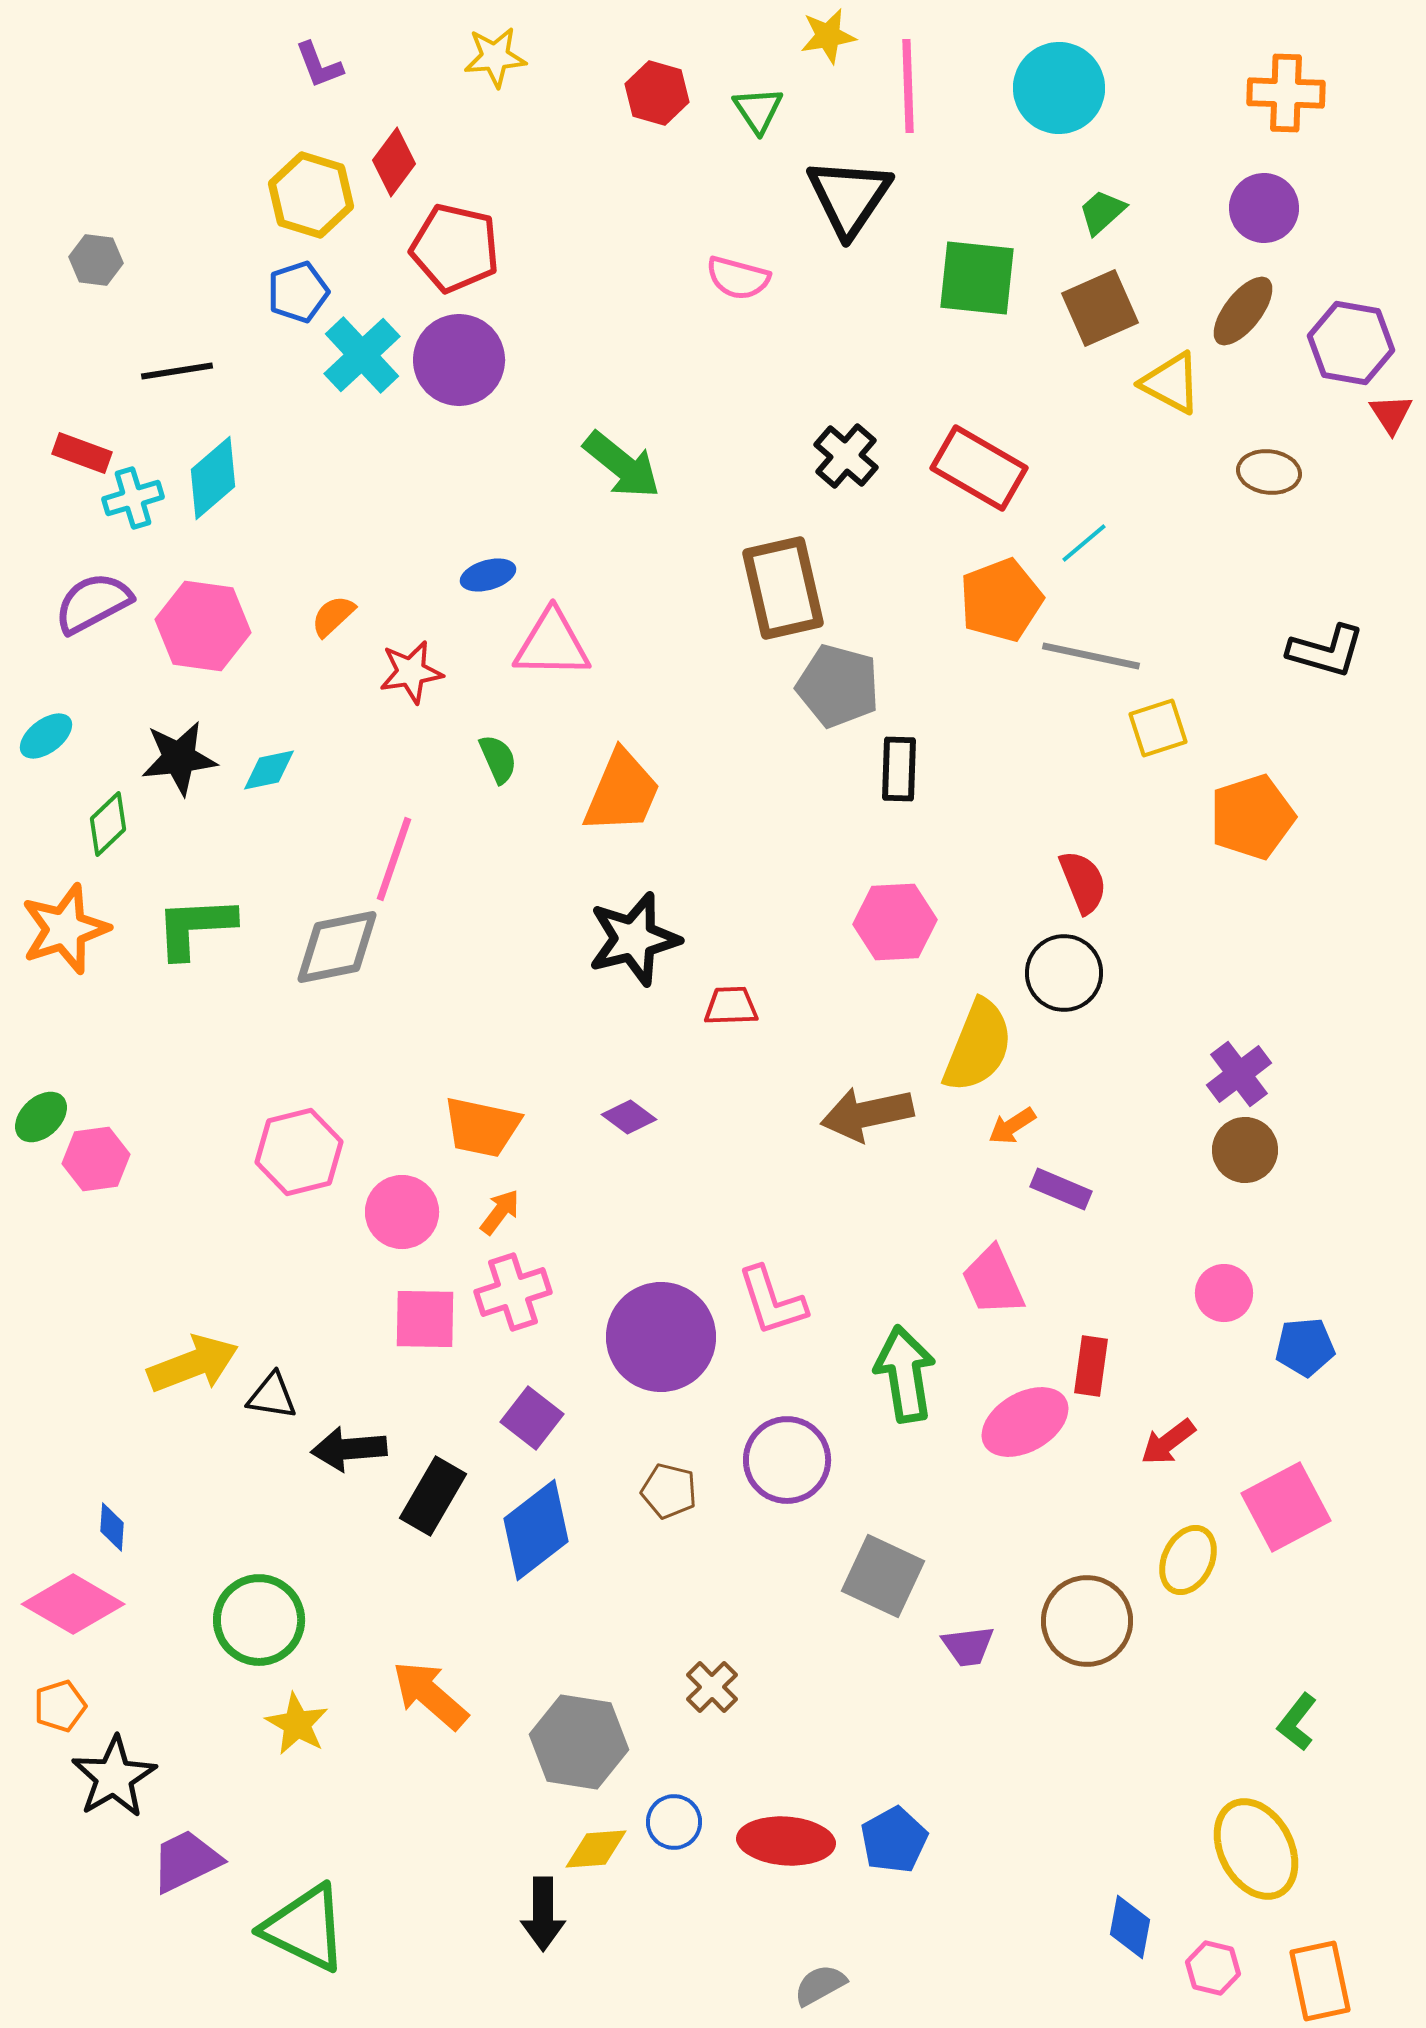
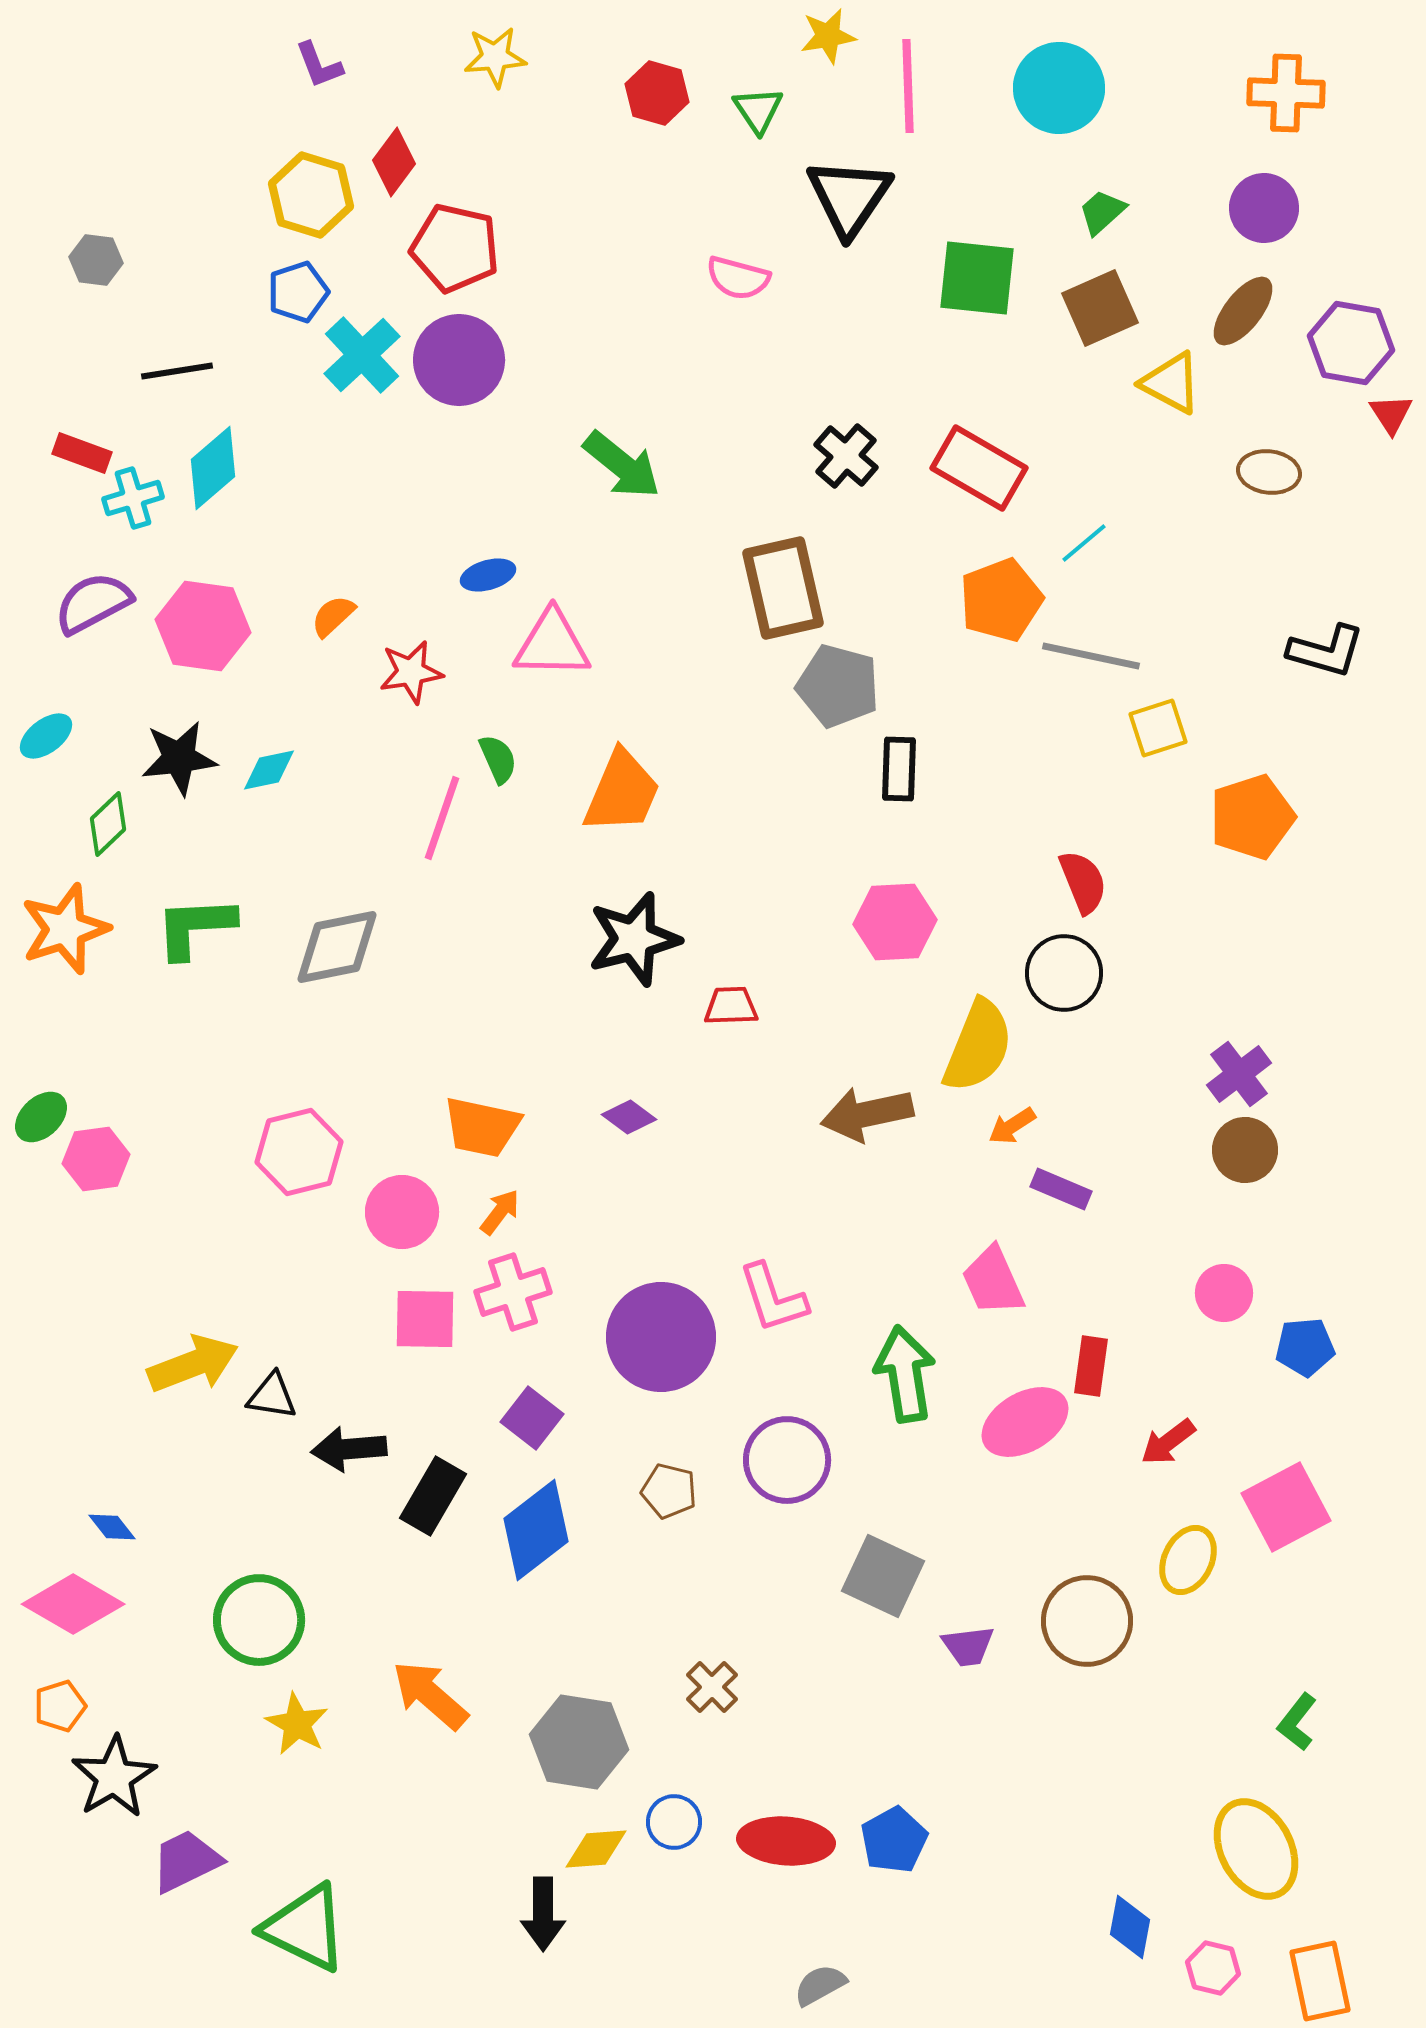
cyan diamond at (213, 478): moved 10 px up
pink line at (394, 859): moved 48 px right, 41 px up
pink L-shape at (772, 1301): moved 1 px right, 3 px up
blue diamond at (112, 1527): rotated 42 degrees counterclockwise
